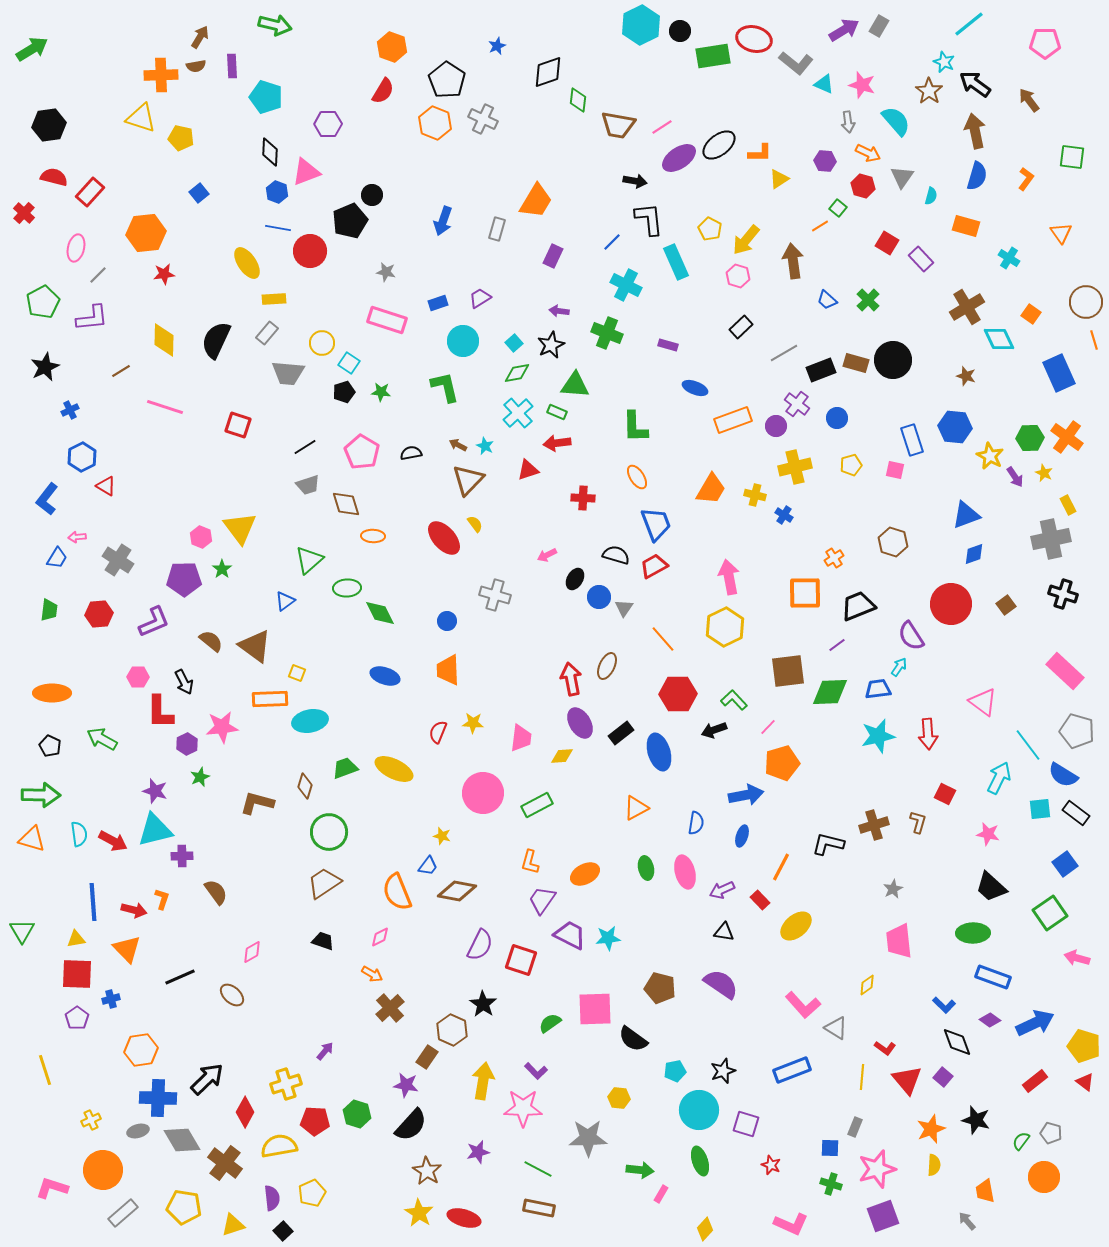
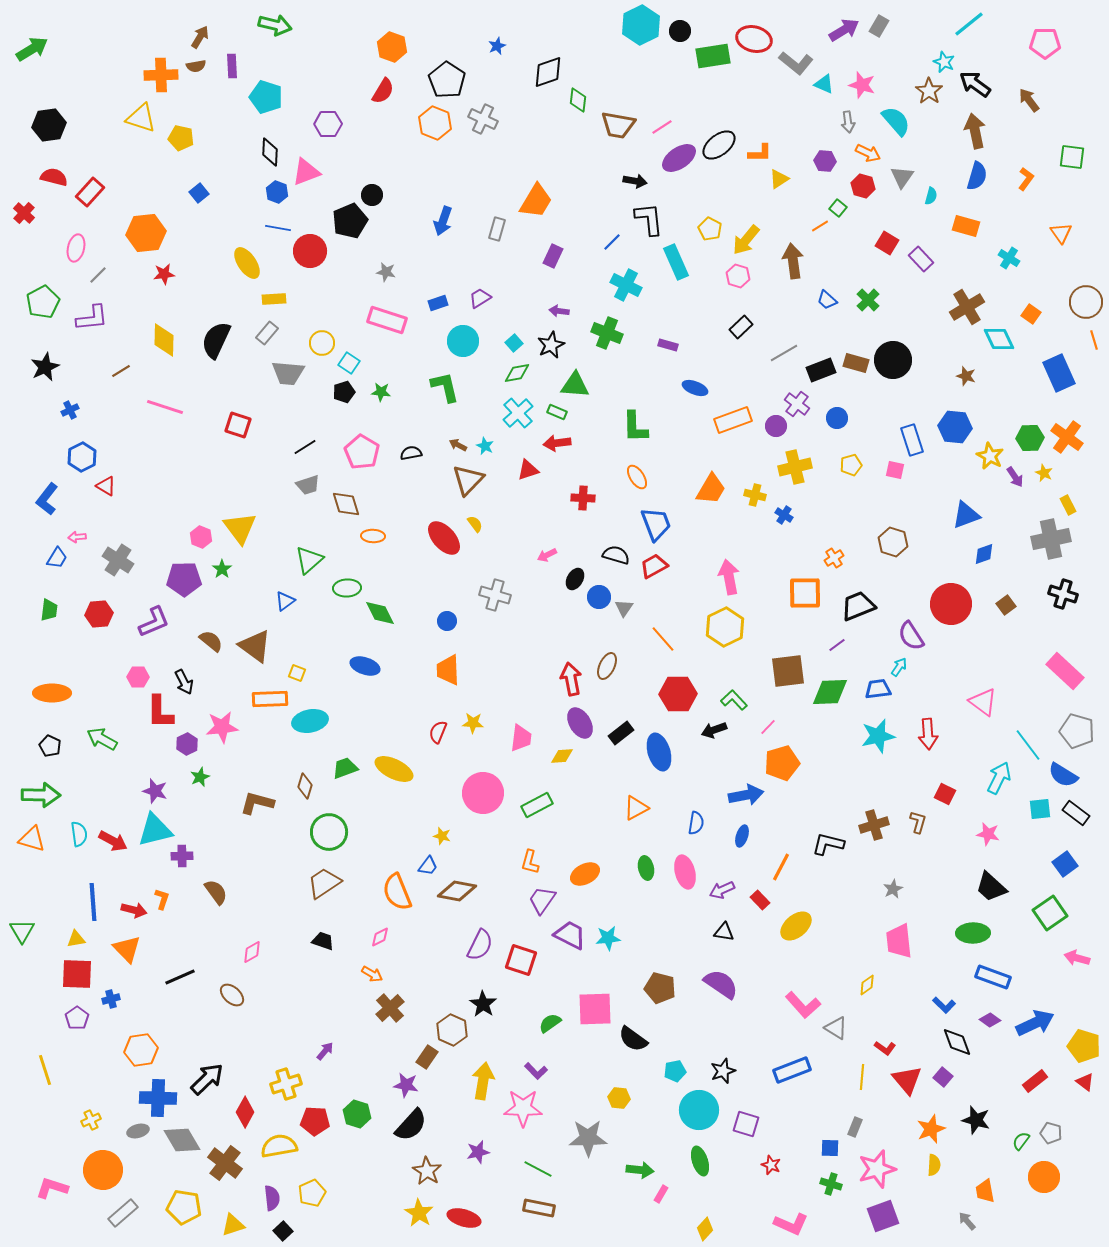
blue diamond at (974, 554): moved 10 px right
blue ellipse at (385, 676): moved 20 px left, 10 px up
